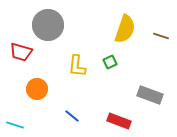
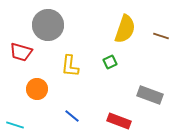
yellow L-shape: moved 7 px left
